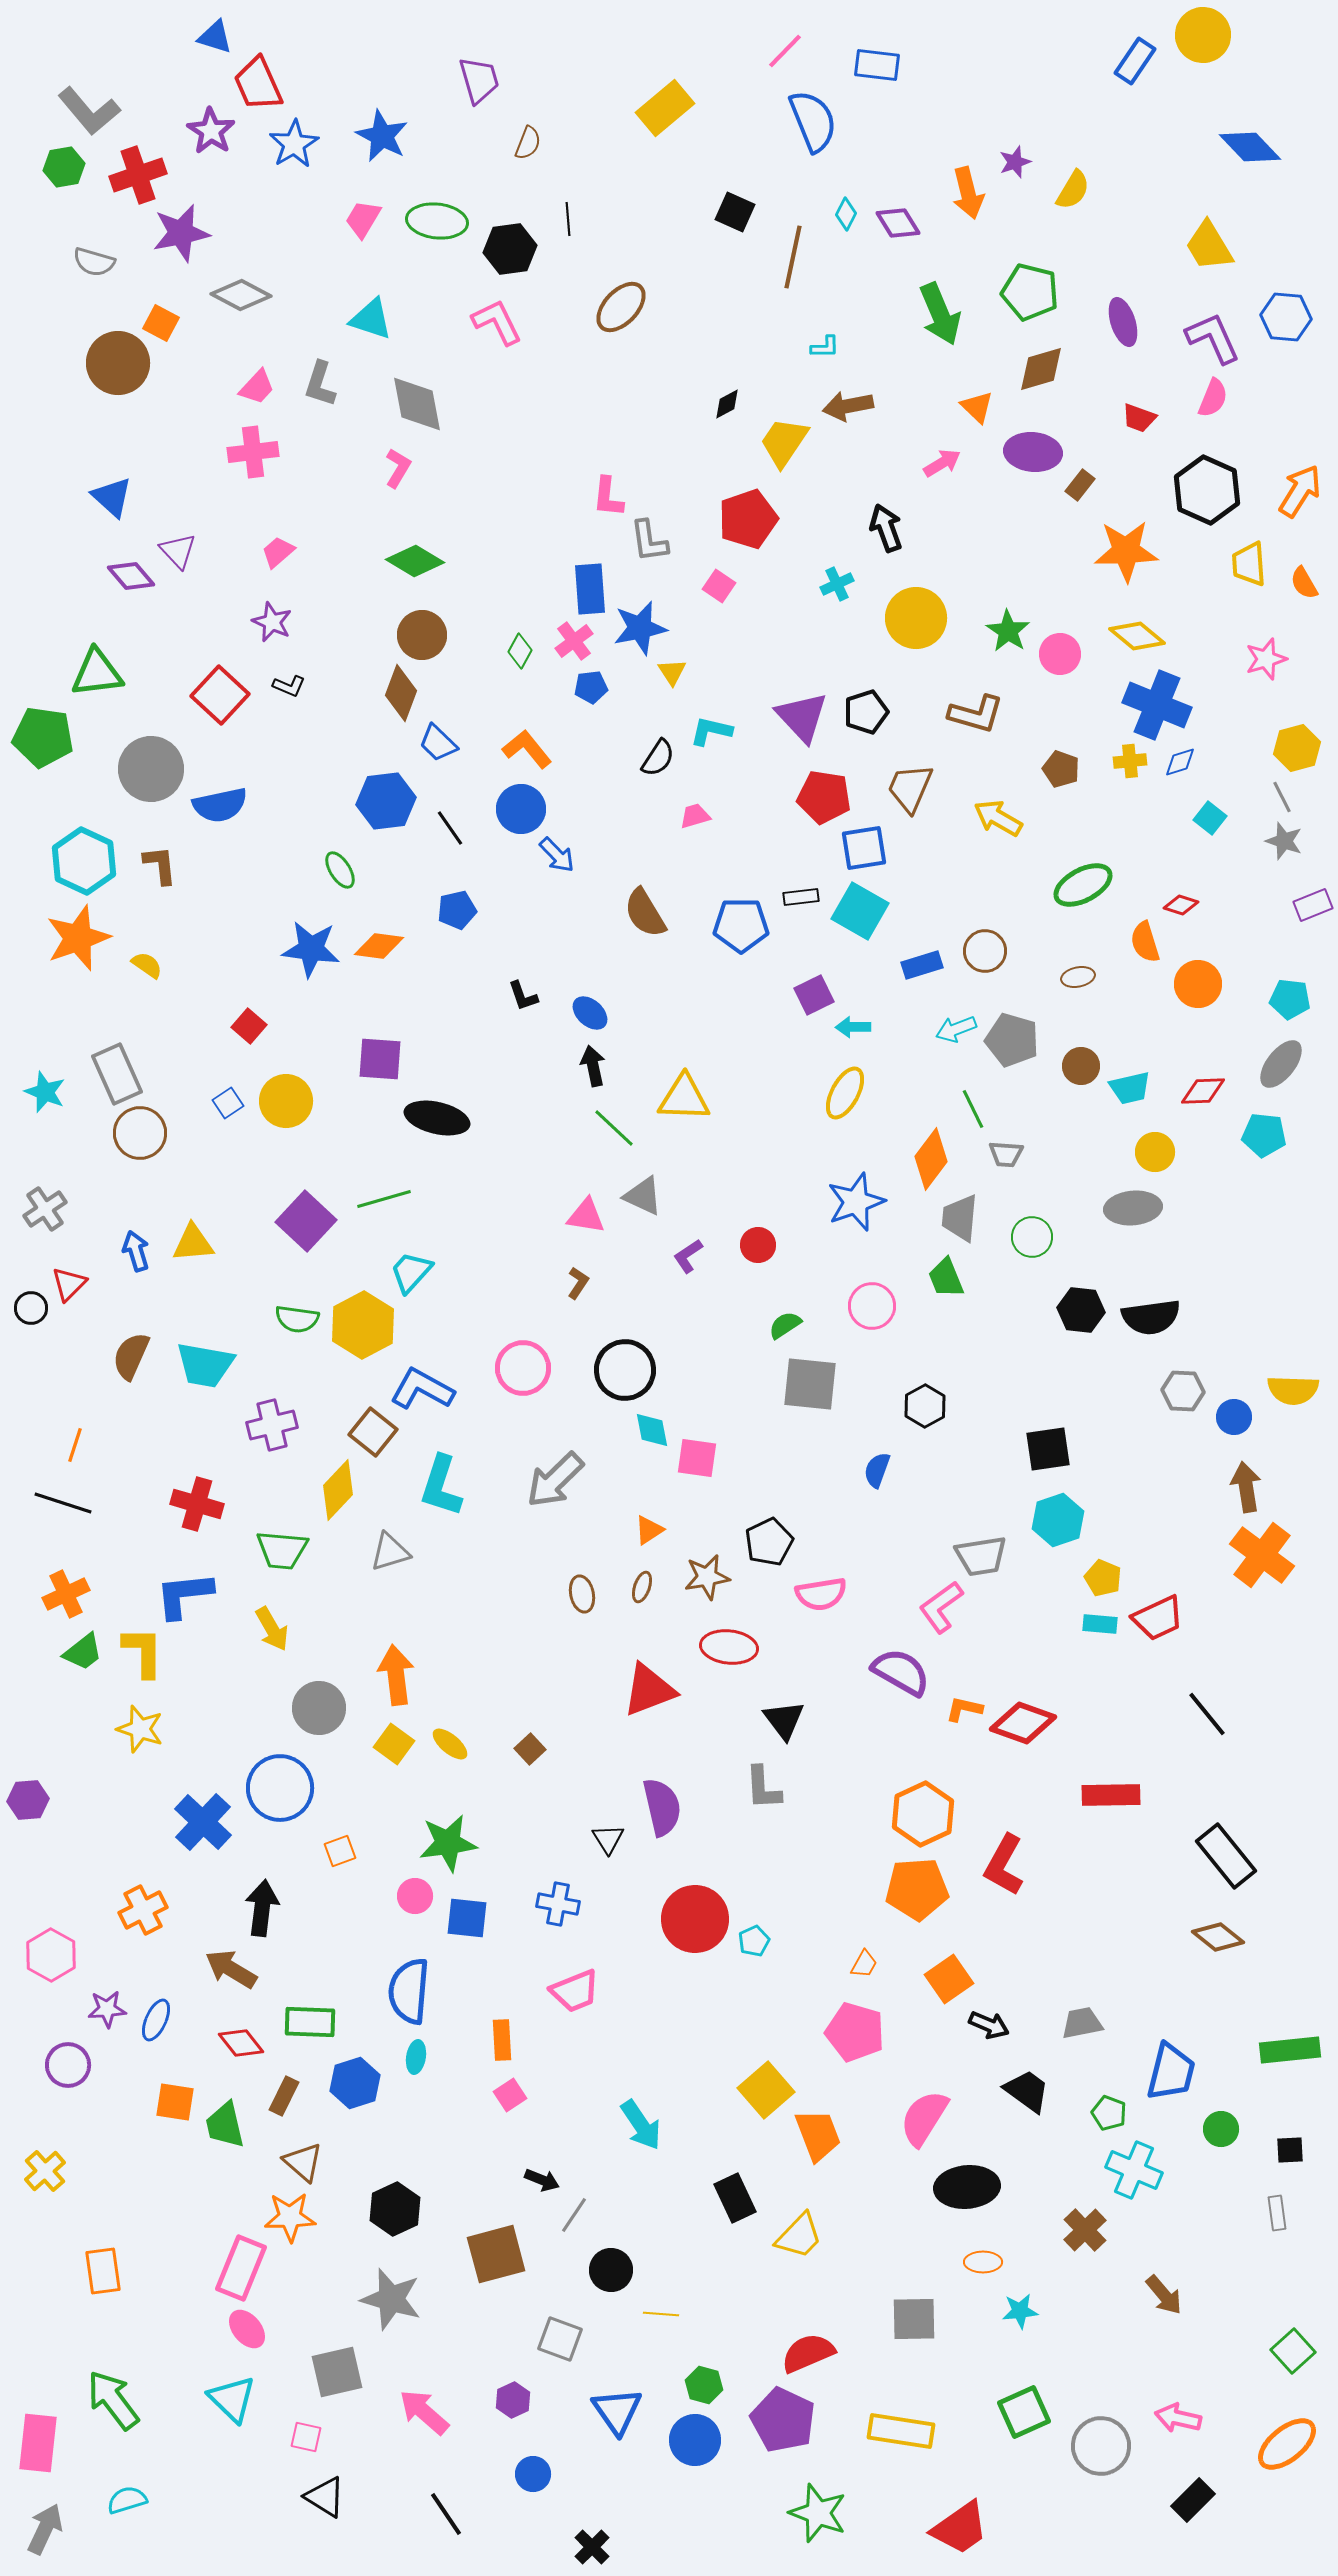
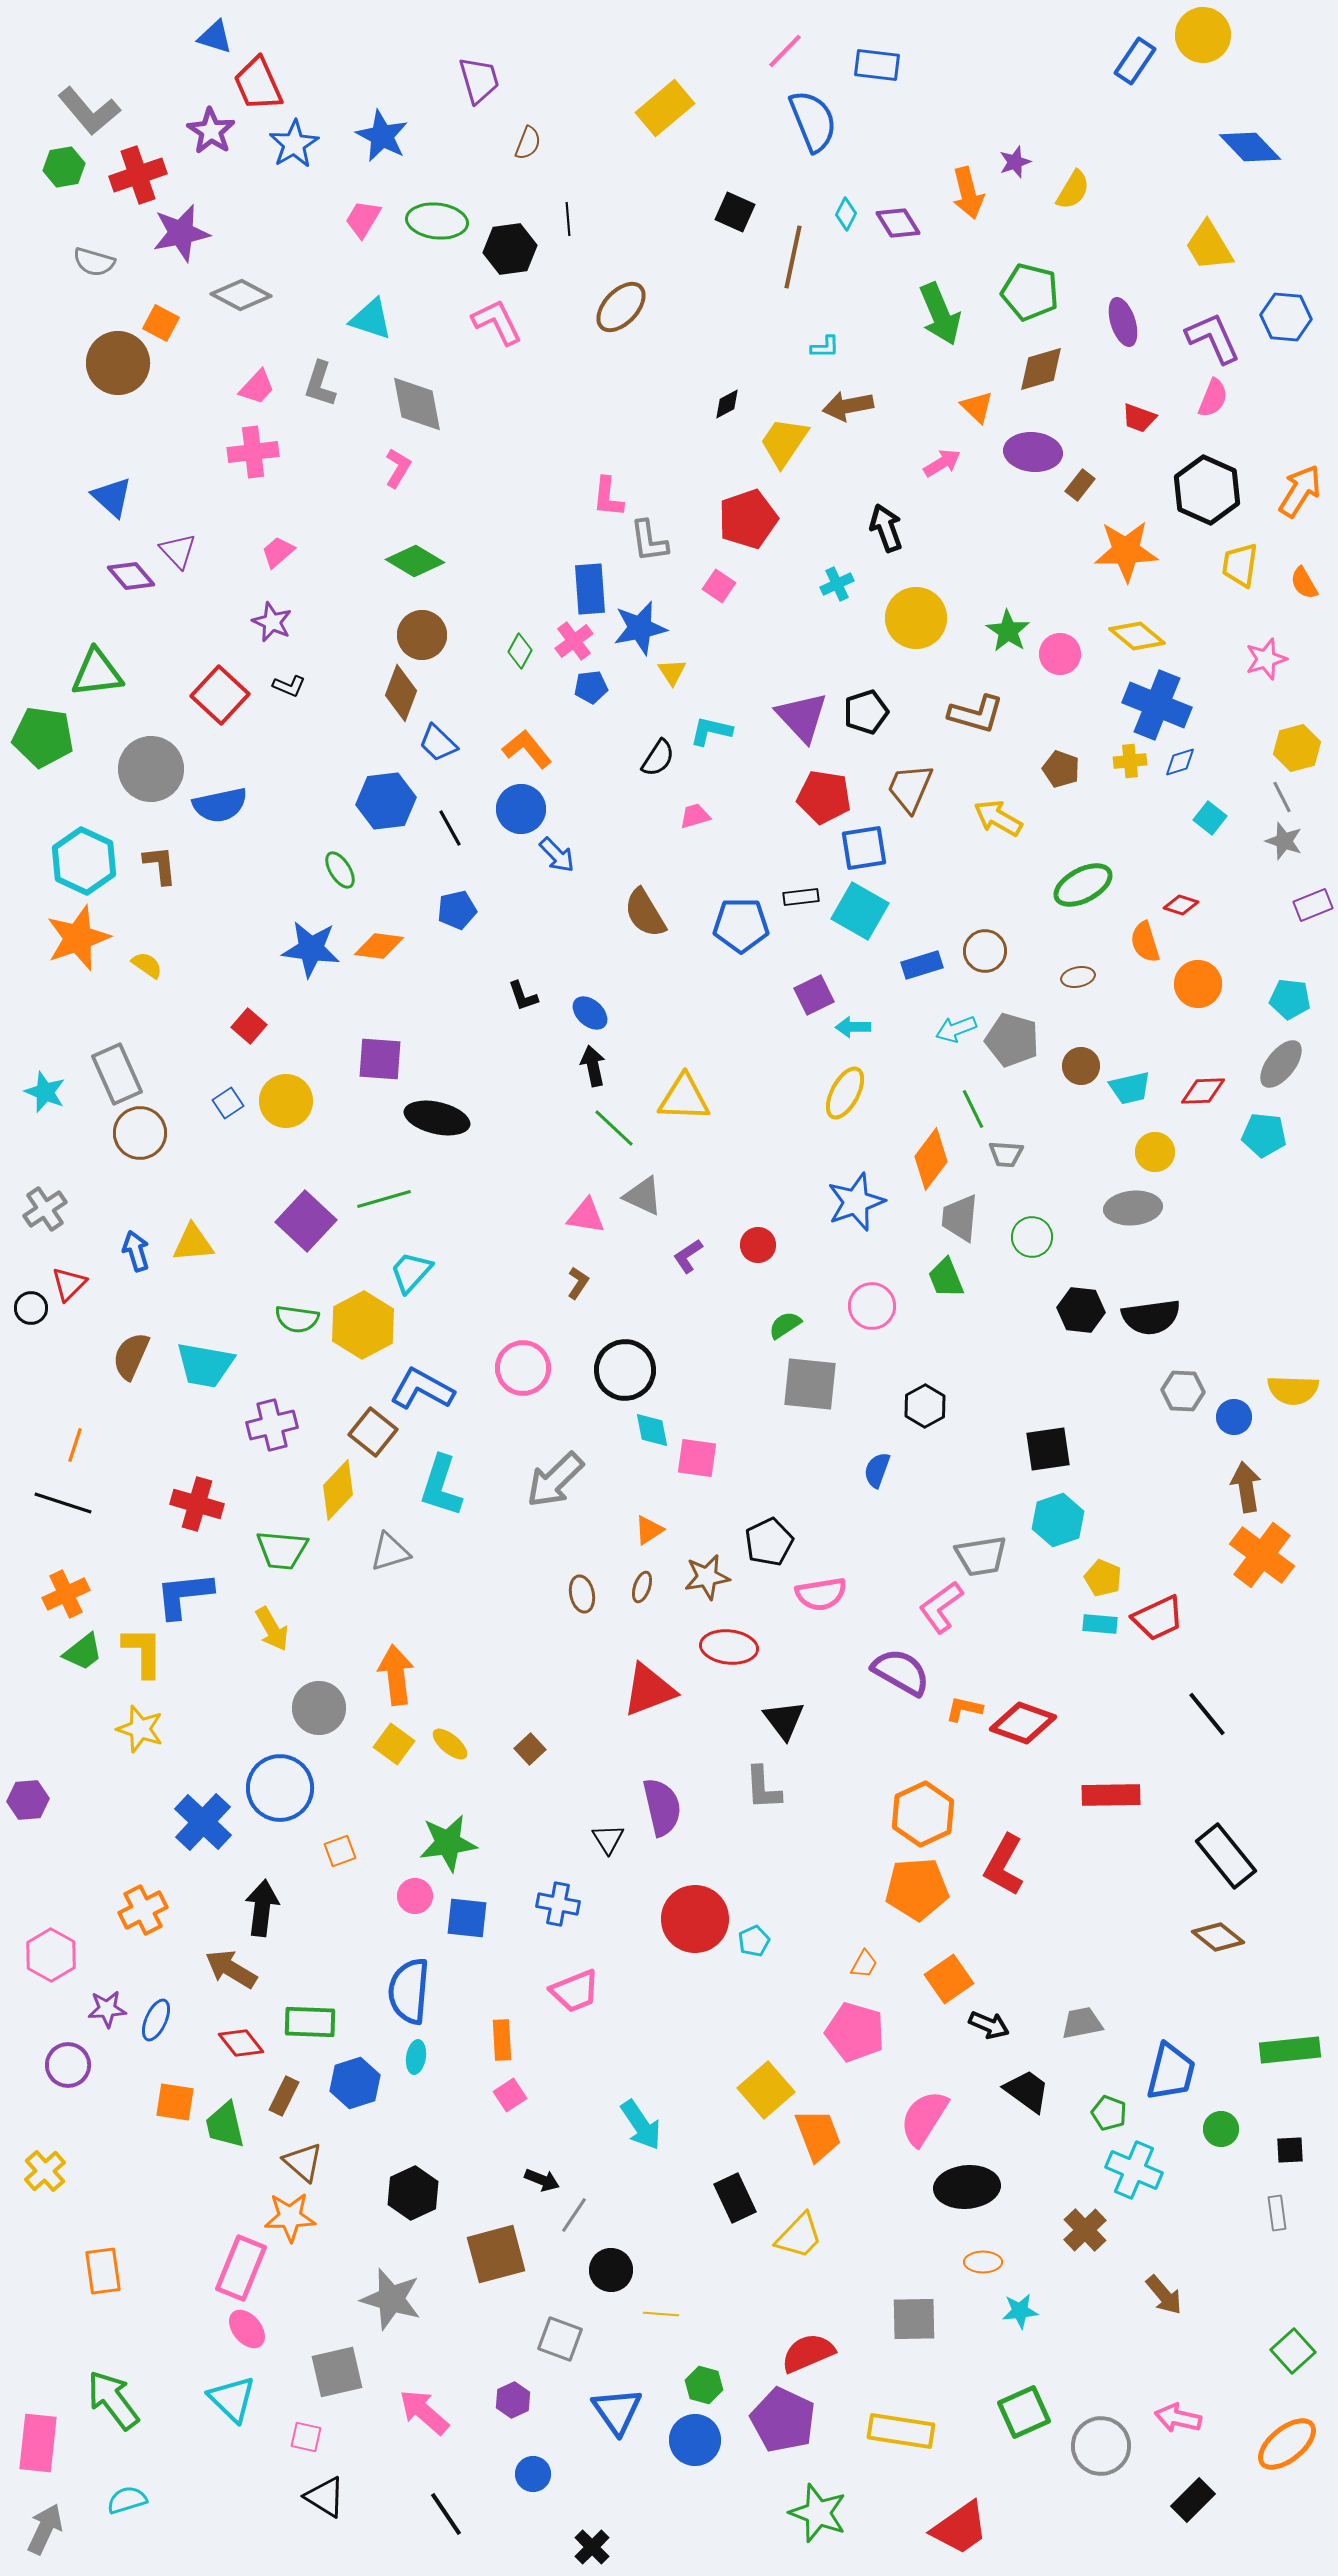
yellow trapezoid at (1249, 564): moved 9 px left, 1 px down; rotated 12 degrees clockwise
black line at (450, 828): rotated 6 degrees clockwise
black hexagon at (395, 2209): moved 18 px right, 16 px up
